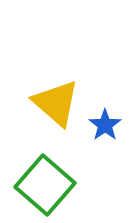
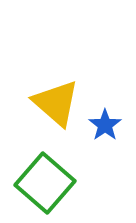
green square: moved 2 px up
